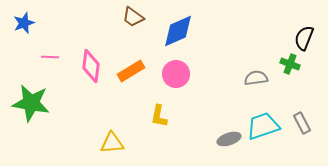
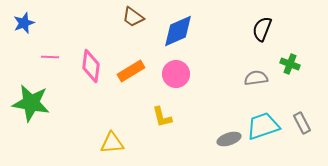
black semicircle: moved 42 px left, 9 px up
yellow L-shape: moved 3 px right, 1 px down; rotated 25 degrees counterclockwise
